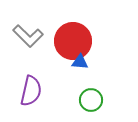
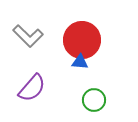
red circle: moved 9 px right, 1 px up
purple semicircle: moved 1 px right, 3 px up; rotated 28 degrees clockwise
green circle: moved 3 px right
